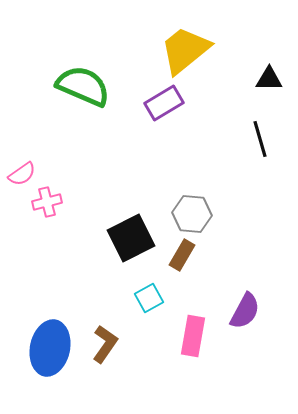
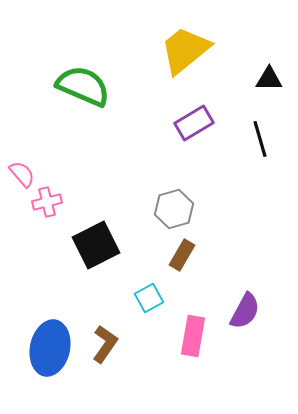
purple rectangle: moved 30 px right, 20 px down
pink semicircle: rotated 96 degrees counterclockwise
gray hexagon: moved 18 px left, 5 px up; rotated 21 degrees counterclockwise
black square: moved 35 px left, 7 px down
